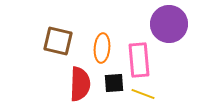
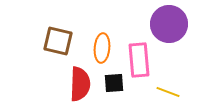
yellow line: moved 25 px right, 2 px up
